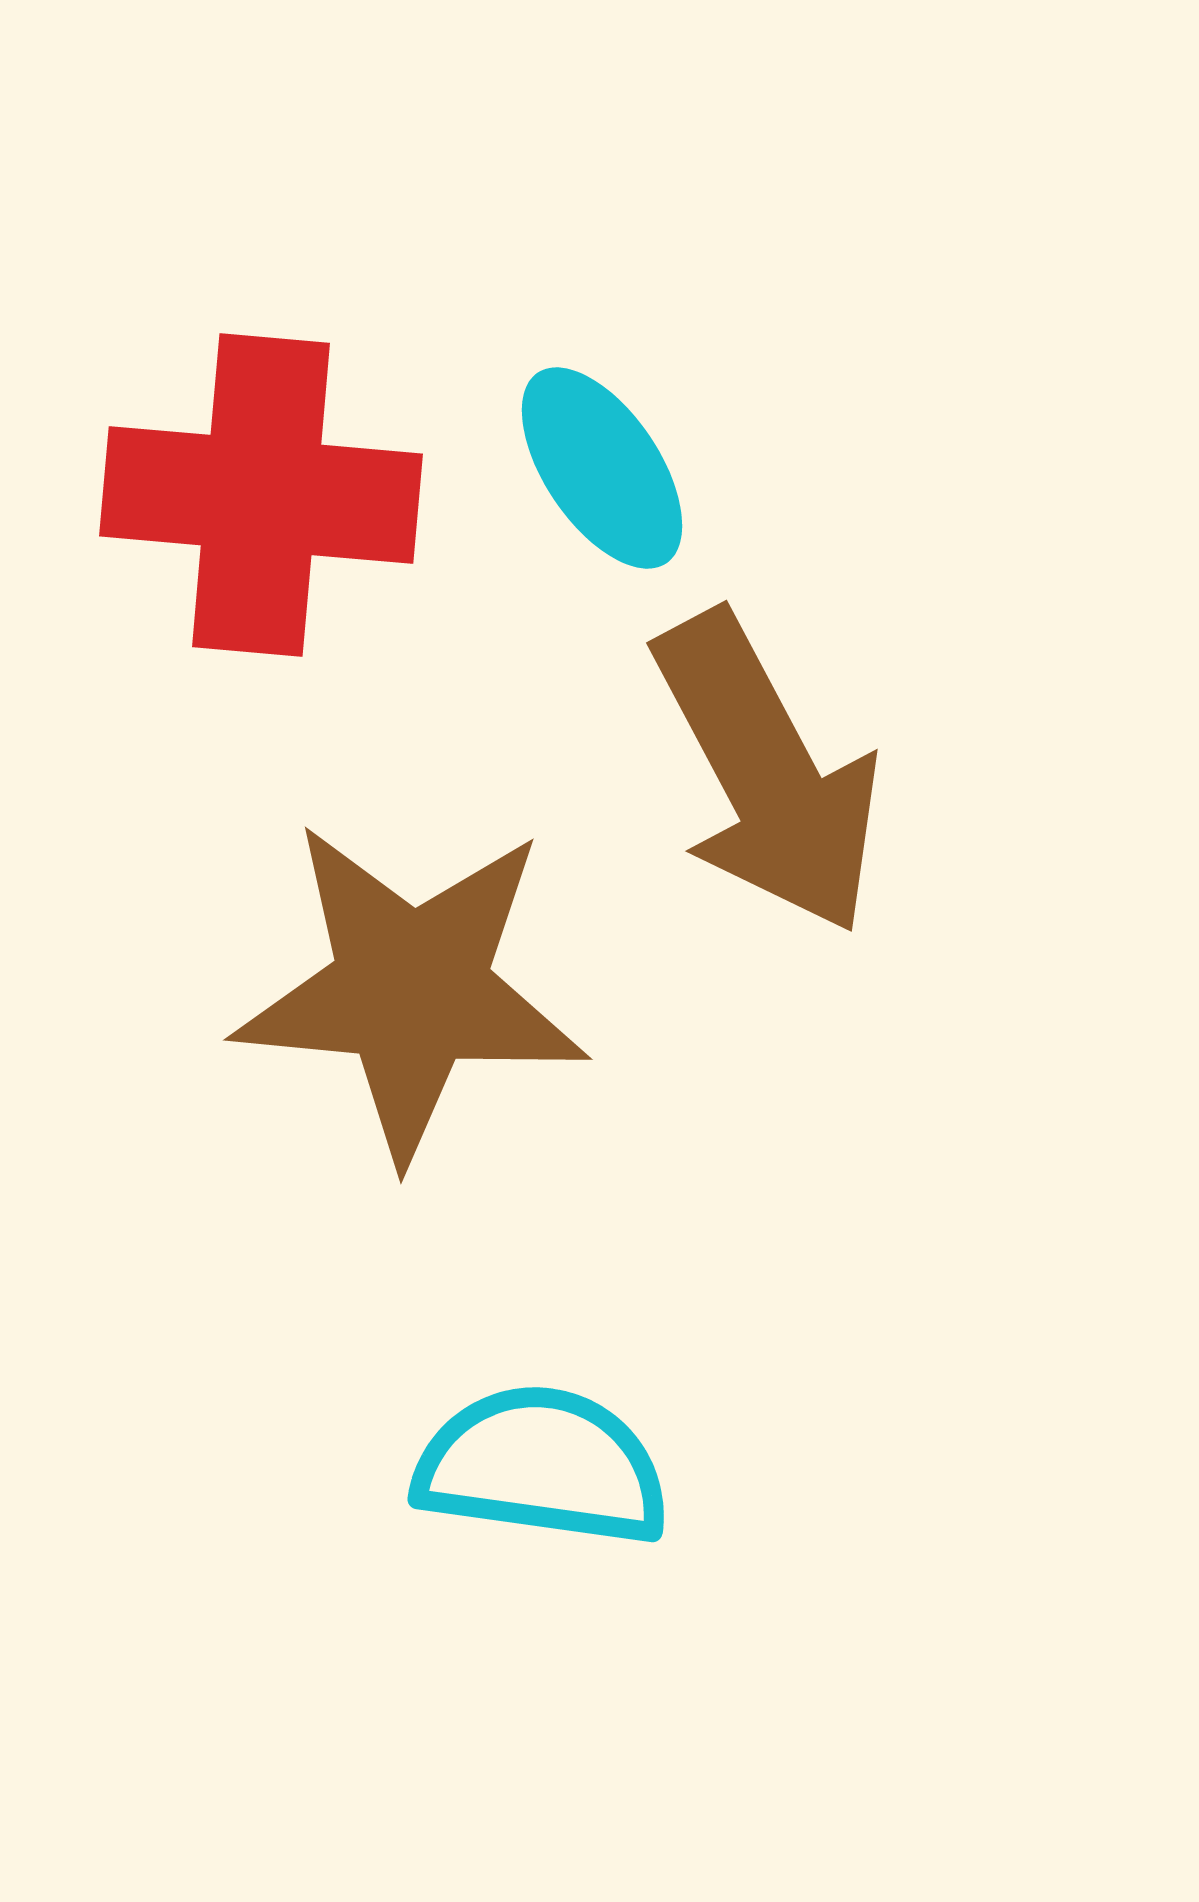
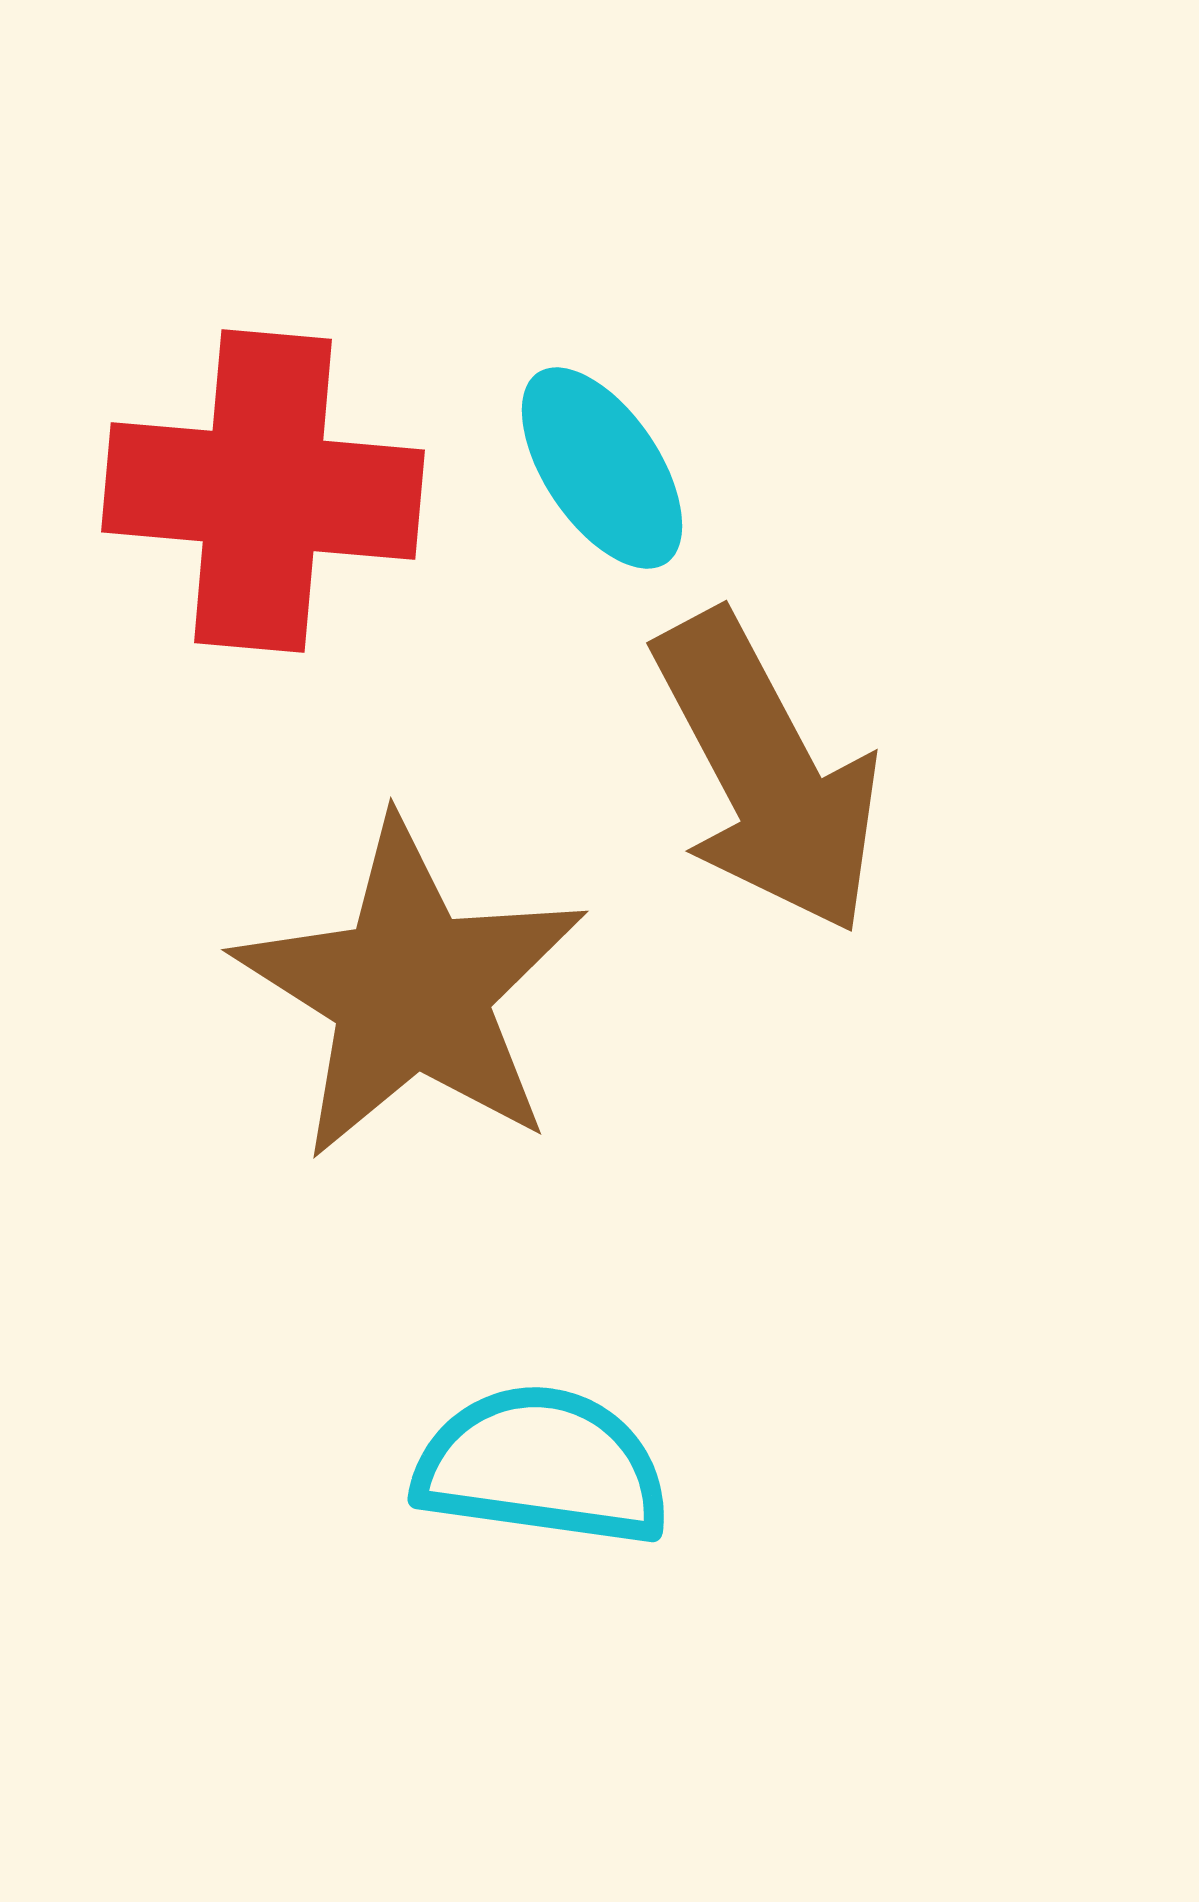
red cross: moved 2 px right, 4 px up
brown star: rotated 27 degrees clockwise
